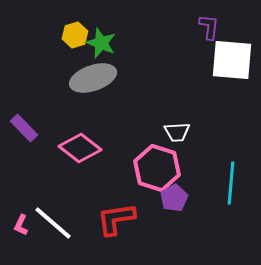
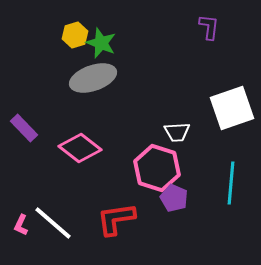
white square: moved 48 px down; rotated 24 degrees counterclockwise
purple pentagon: rotated 20 degrees counterclockwise
